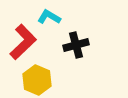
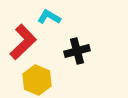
black cross: moved 1 px right, 6 px down
